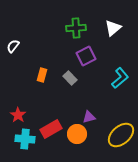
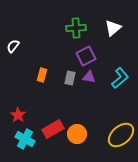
gray rectangle: rotated 56 degrees clockwise
purple triangle: moved 40 px up; rotated 24 degrees clockwise
red rectangle: moved 2 px right
cyan cross: rotated 24 degrees clockwise
